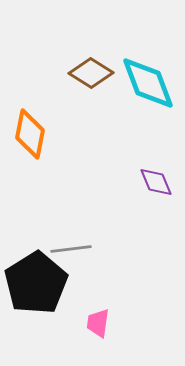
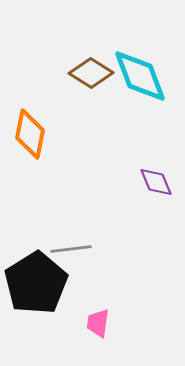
cyan diamond: moved 8 px left, 7 px up
